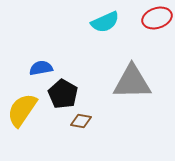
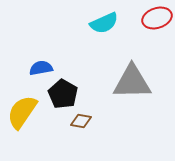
cyan semicircle: moved 1 px left, 1 px down
yellow semicircle: moved 2 px down
